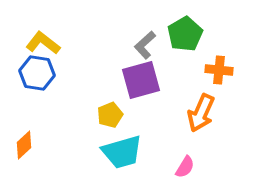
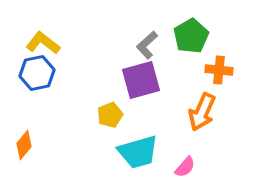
green pentagon: moved 6 px right, 2 px down
gray L-shape: moved 2 px right
blue hexagon: rotated 20 degrees counterclockwise
orange arrow: moved 1 px right, 1 px up
orange diamond: rotated 8 degrees counterclockwise
cyan trapezoid: moved 16 px right
pink semicircle: rotated 10 degrees clockwise
